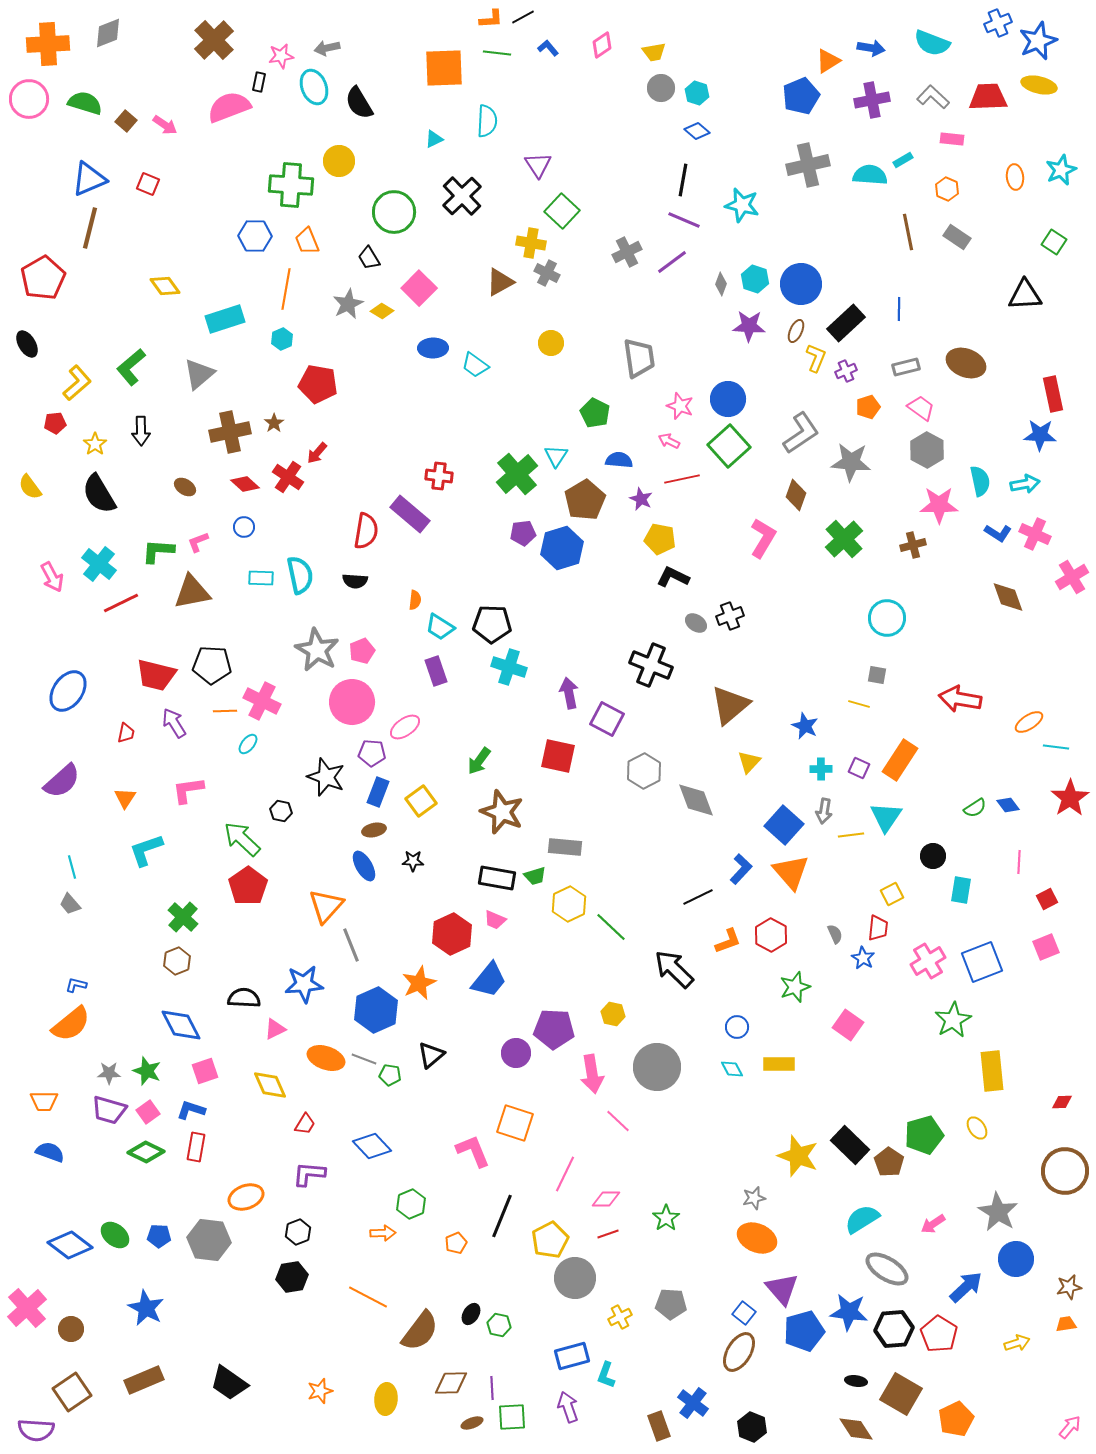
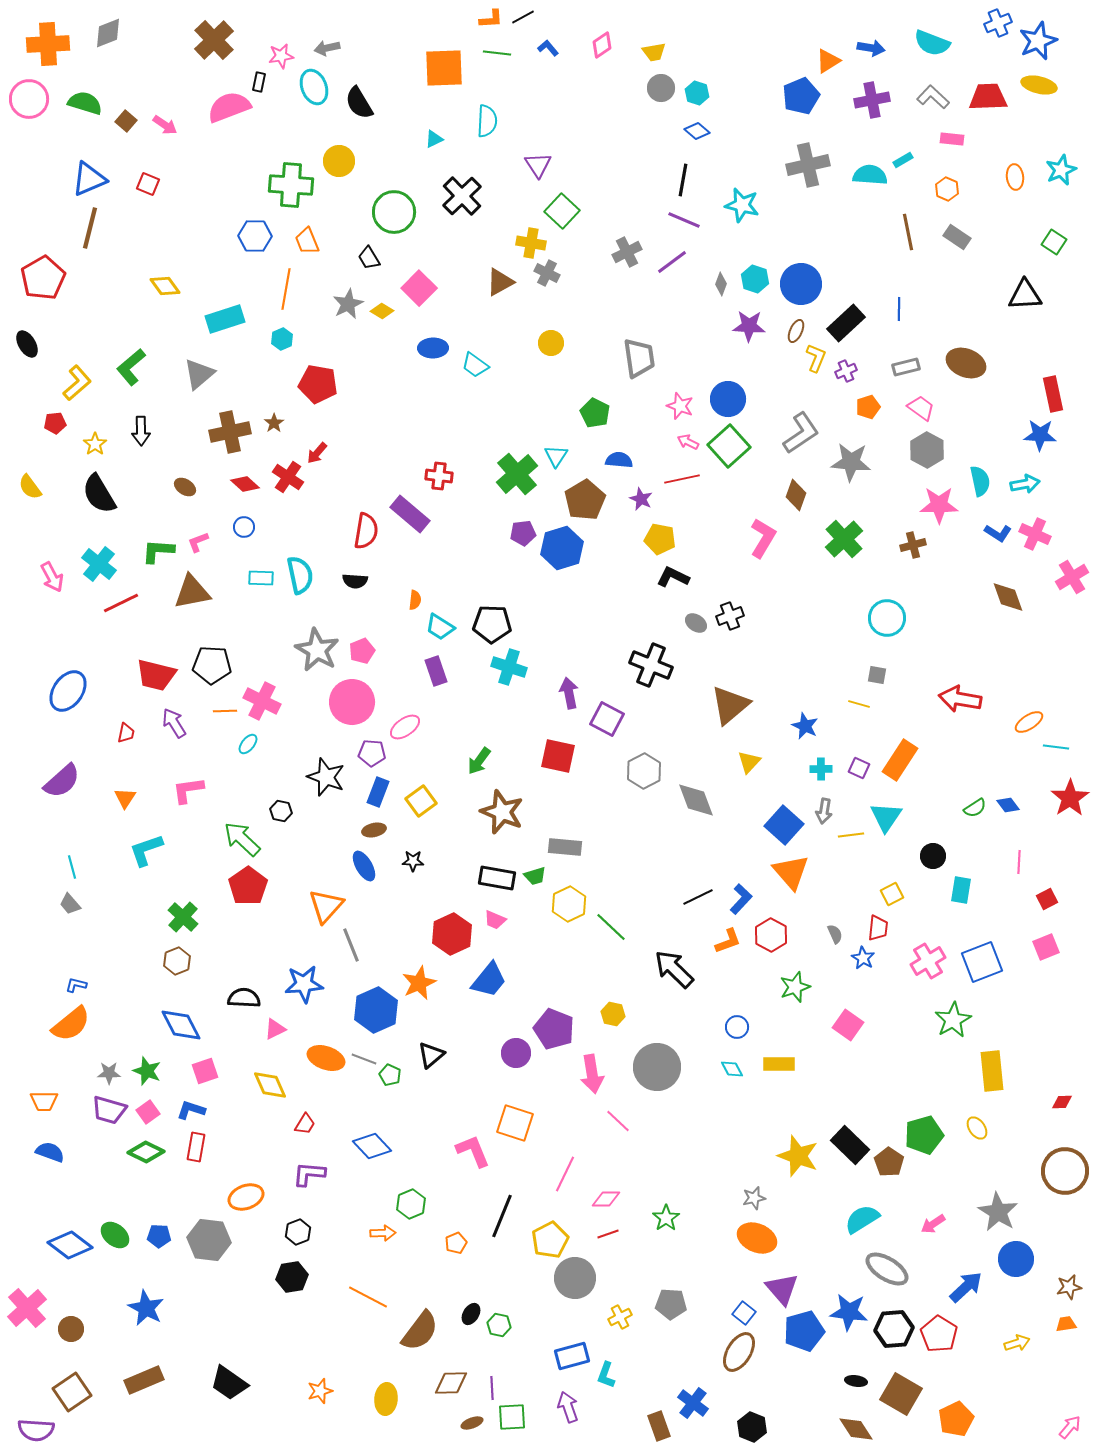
pink arrow at (669, 441): moved 19 px right, 1 px down
blue L-shape at (741, 869): moved 30 px down
purple pentagon at (554, 1029): rotated 18 degrees clockwise
green pentagon at (390, 1075): rotated 15 degrees clockwise
